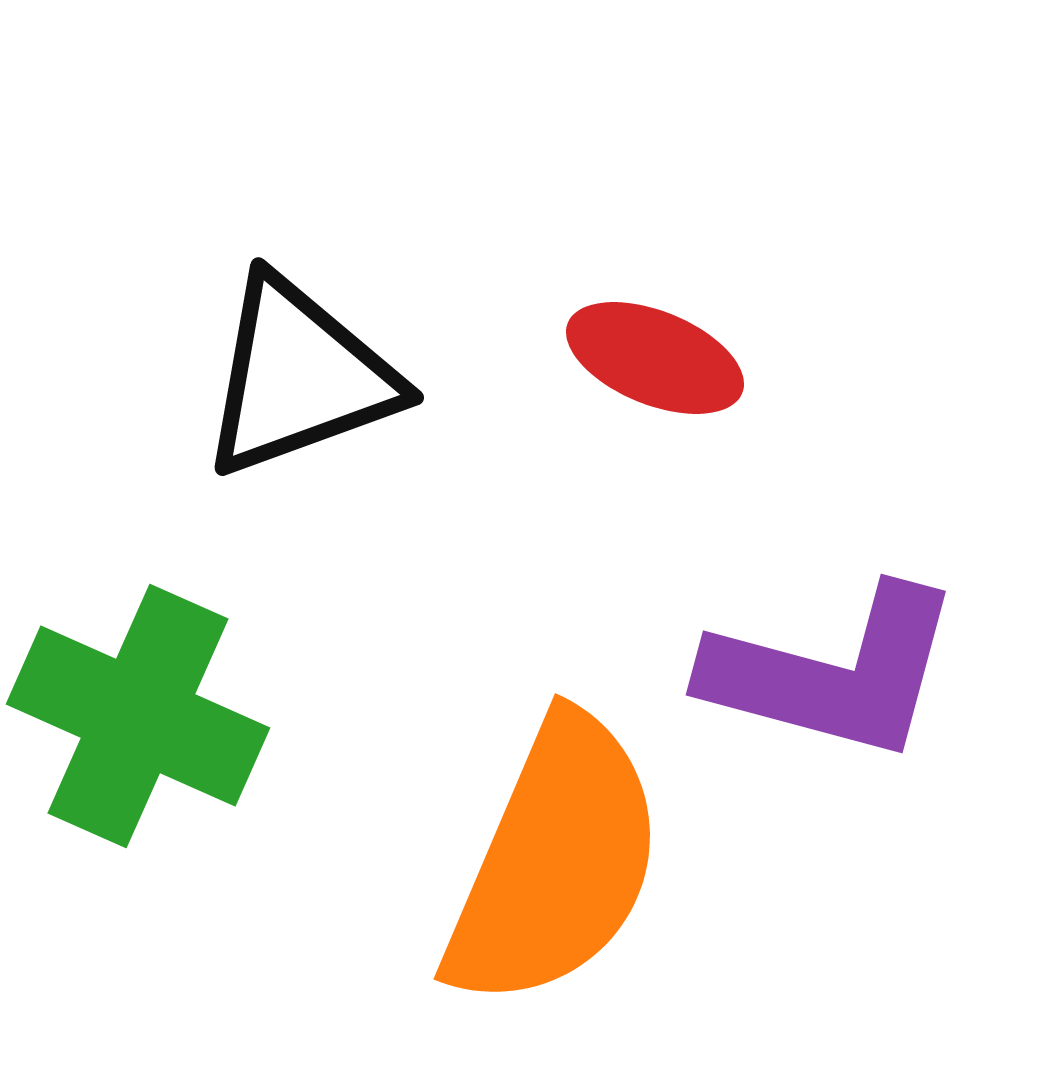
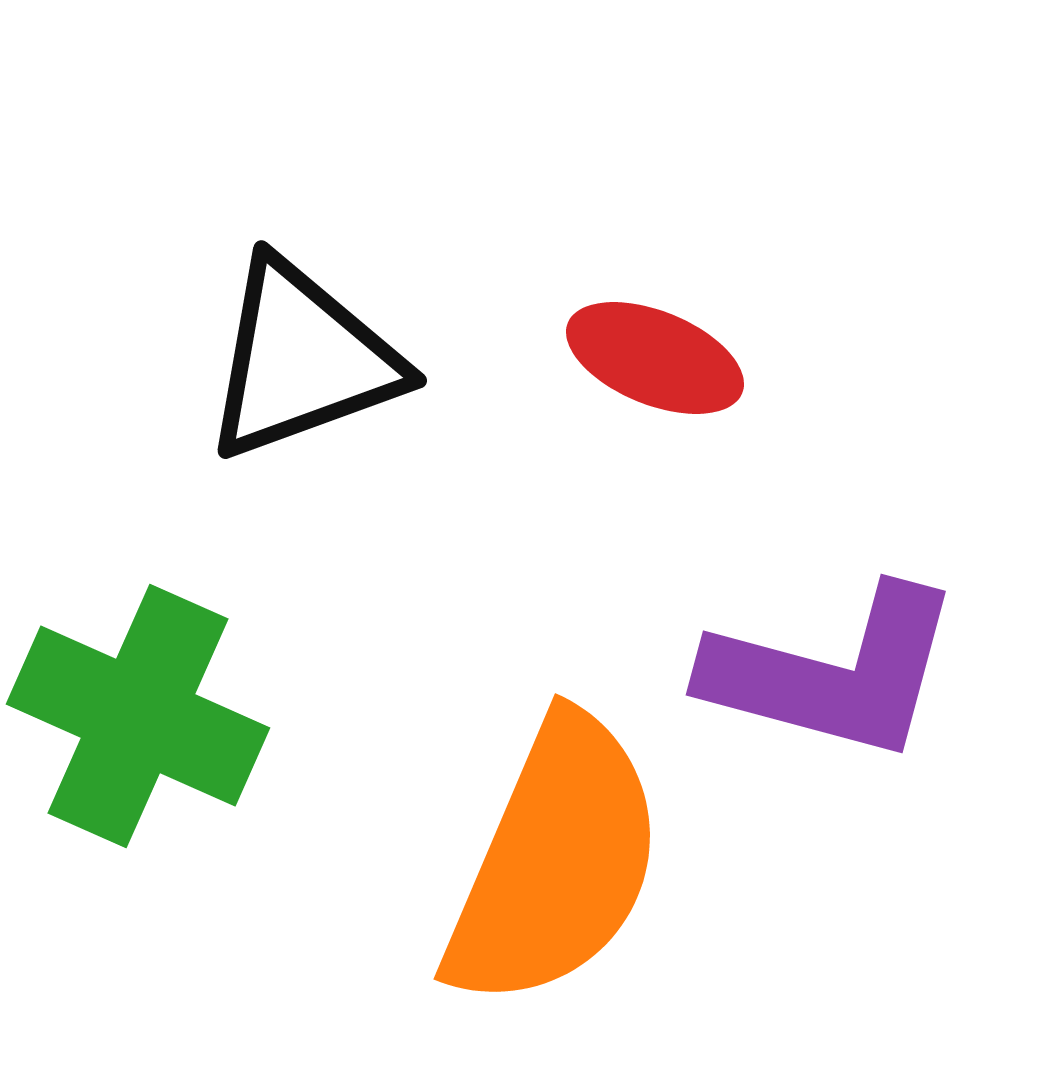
black triangle: moved 3 px right, 17 px up
